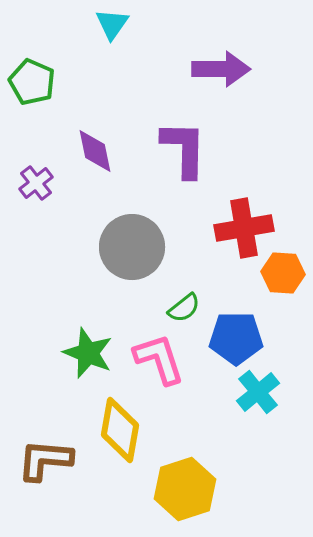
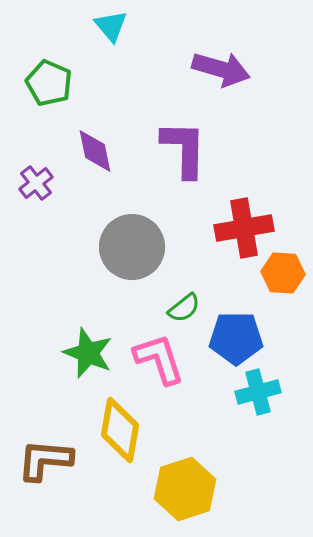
cyan triangle: moved 1 px left, 2 px down; rotated 15 degrees counterclockwise
purple arrow: rotated 16 degrees clockwise
green pentagon: moved 17 px right, 1 px down
cyan cross: rotated 24 degrees clockwise
